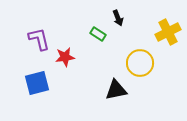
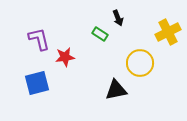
green rectangle: moved 2 px right
